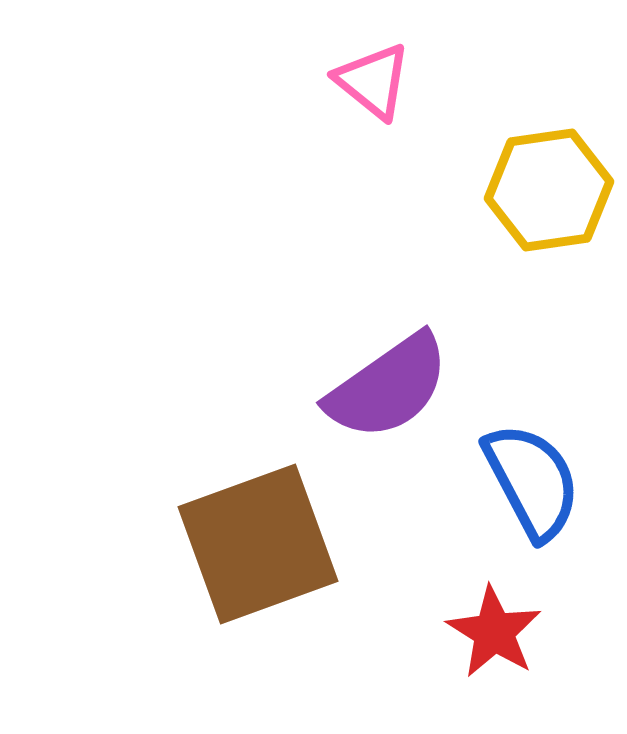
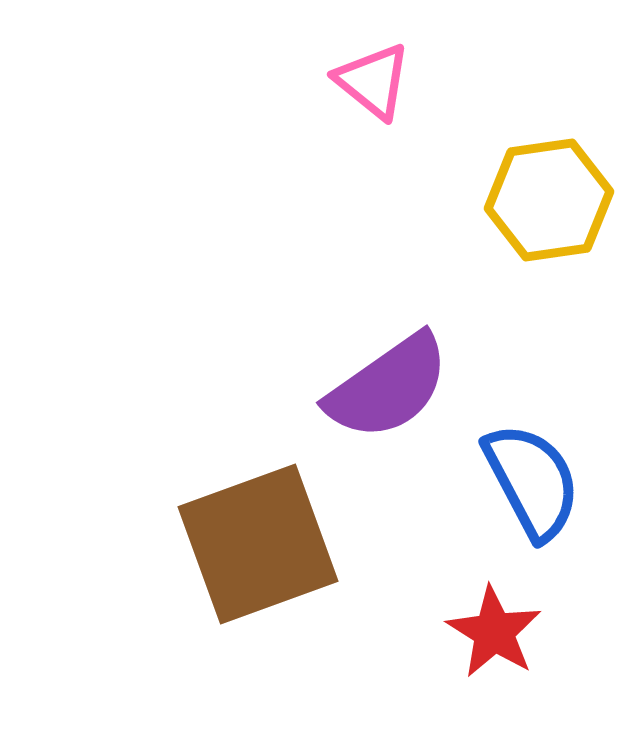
yellow hexagon: moved 10 px down
